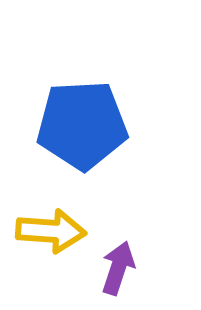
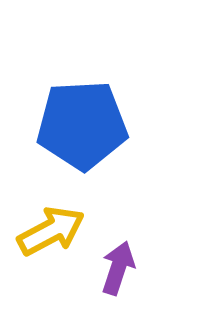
yellow arrow: rotated 32 degrees counterclockwise
